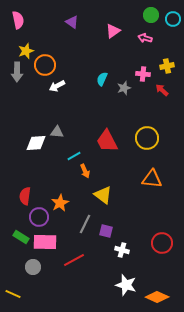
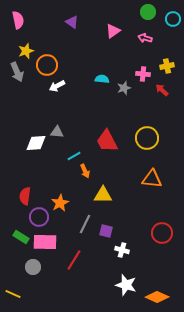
green circle: moved 3 px left, 3 px up
orange circle: moved 2 px right
gray arrow: rotated 24 degrees counterclockwise
cyan semicircle: rotated 72 degrees clockwise
yellow triangle: rotated 36 degrees counterclockwise
red circle: moved 10 px up
red line: rotated 30 degrees counterclockwise
